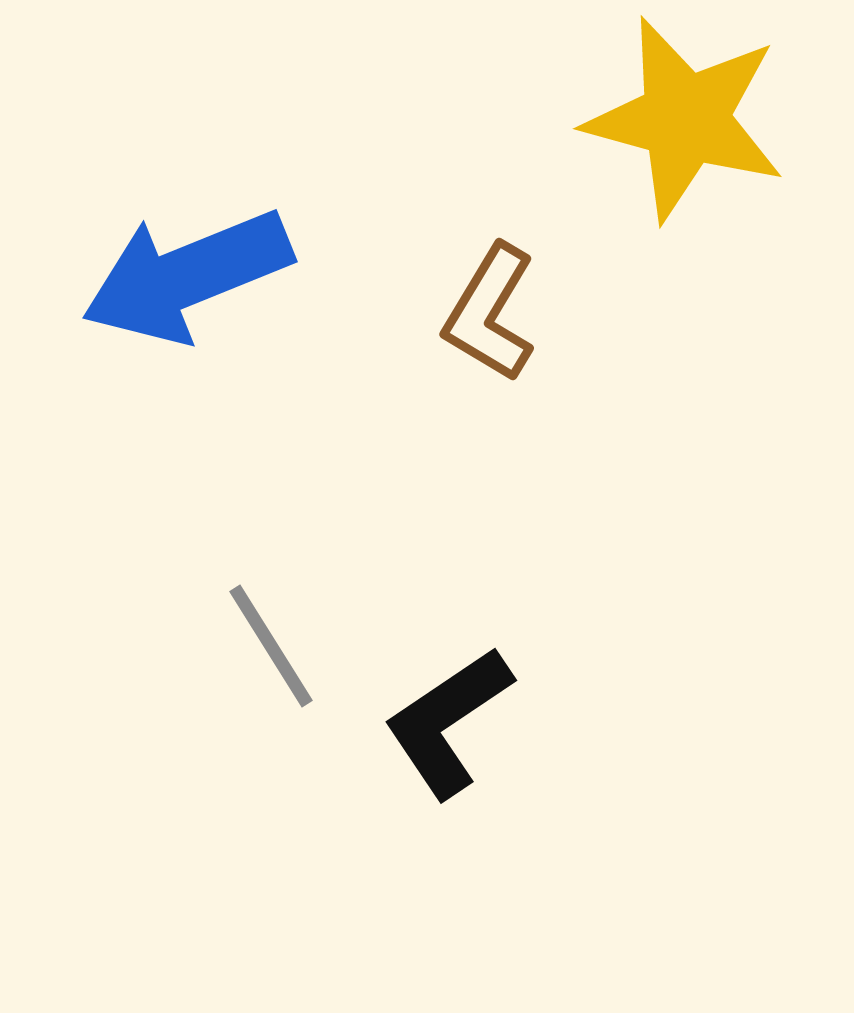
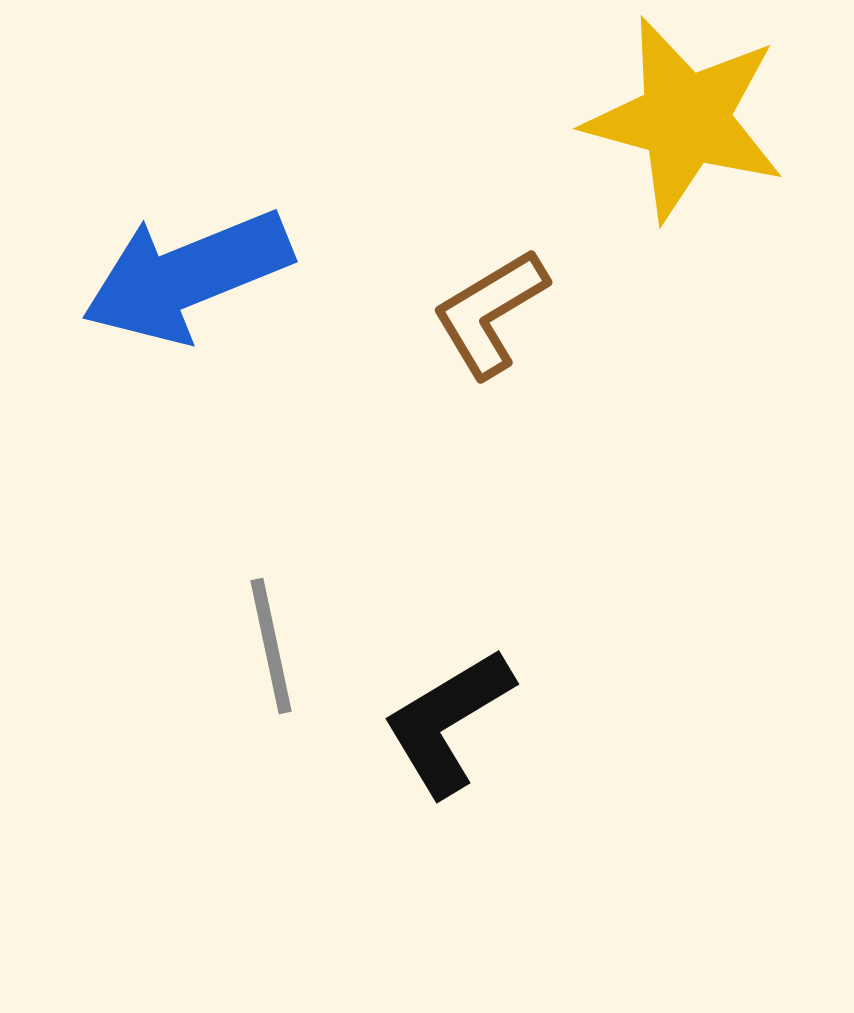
brown L-shape: rotated 28 degrees clockwise
gray line: rotated 20 degrees clockwise
black L-shape: rotated 3 degrees clockwise
